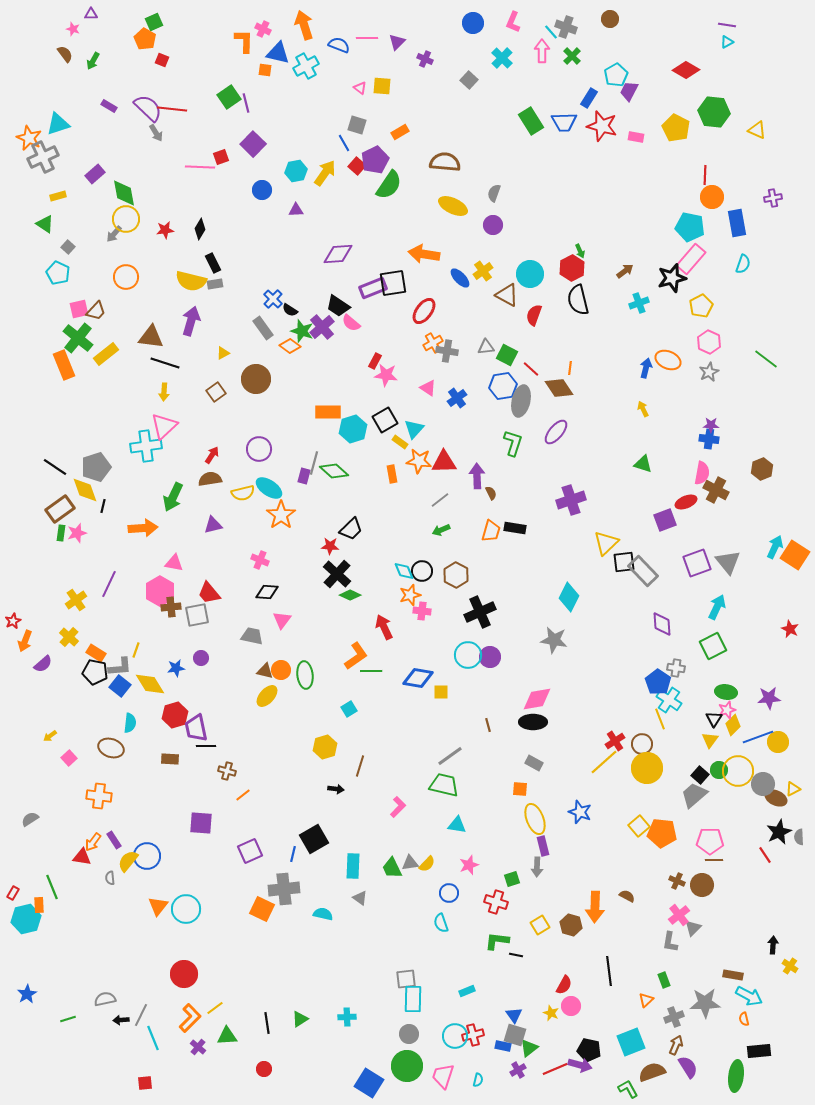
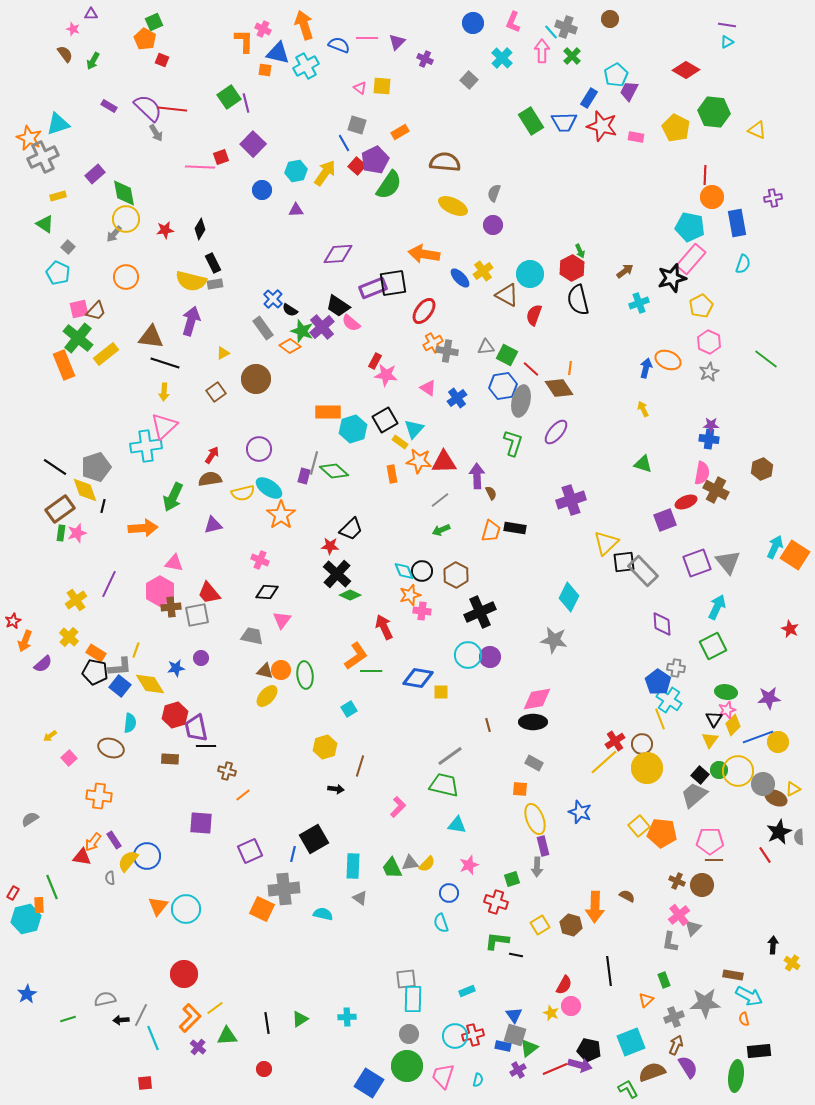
yellow cross at (790, 966): moved 2 px right, 3 px up
